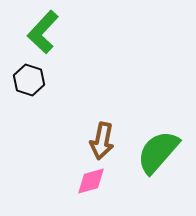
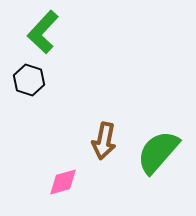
brown arrow: moved 2 px right
pink diamond: moved 28 px left, 1 px down
